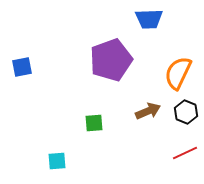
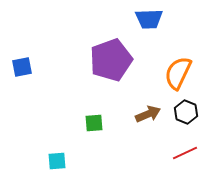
brown arrow: moved 3 px down
